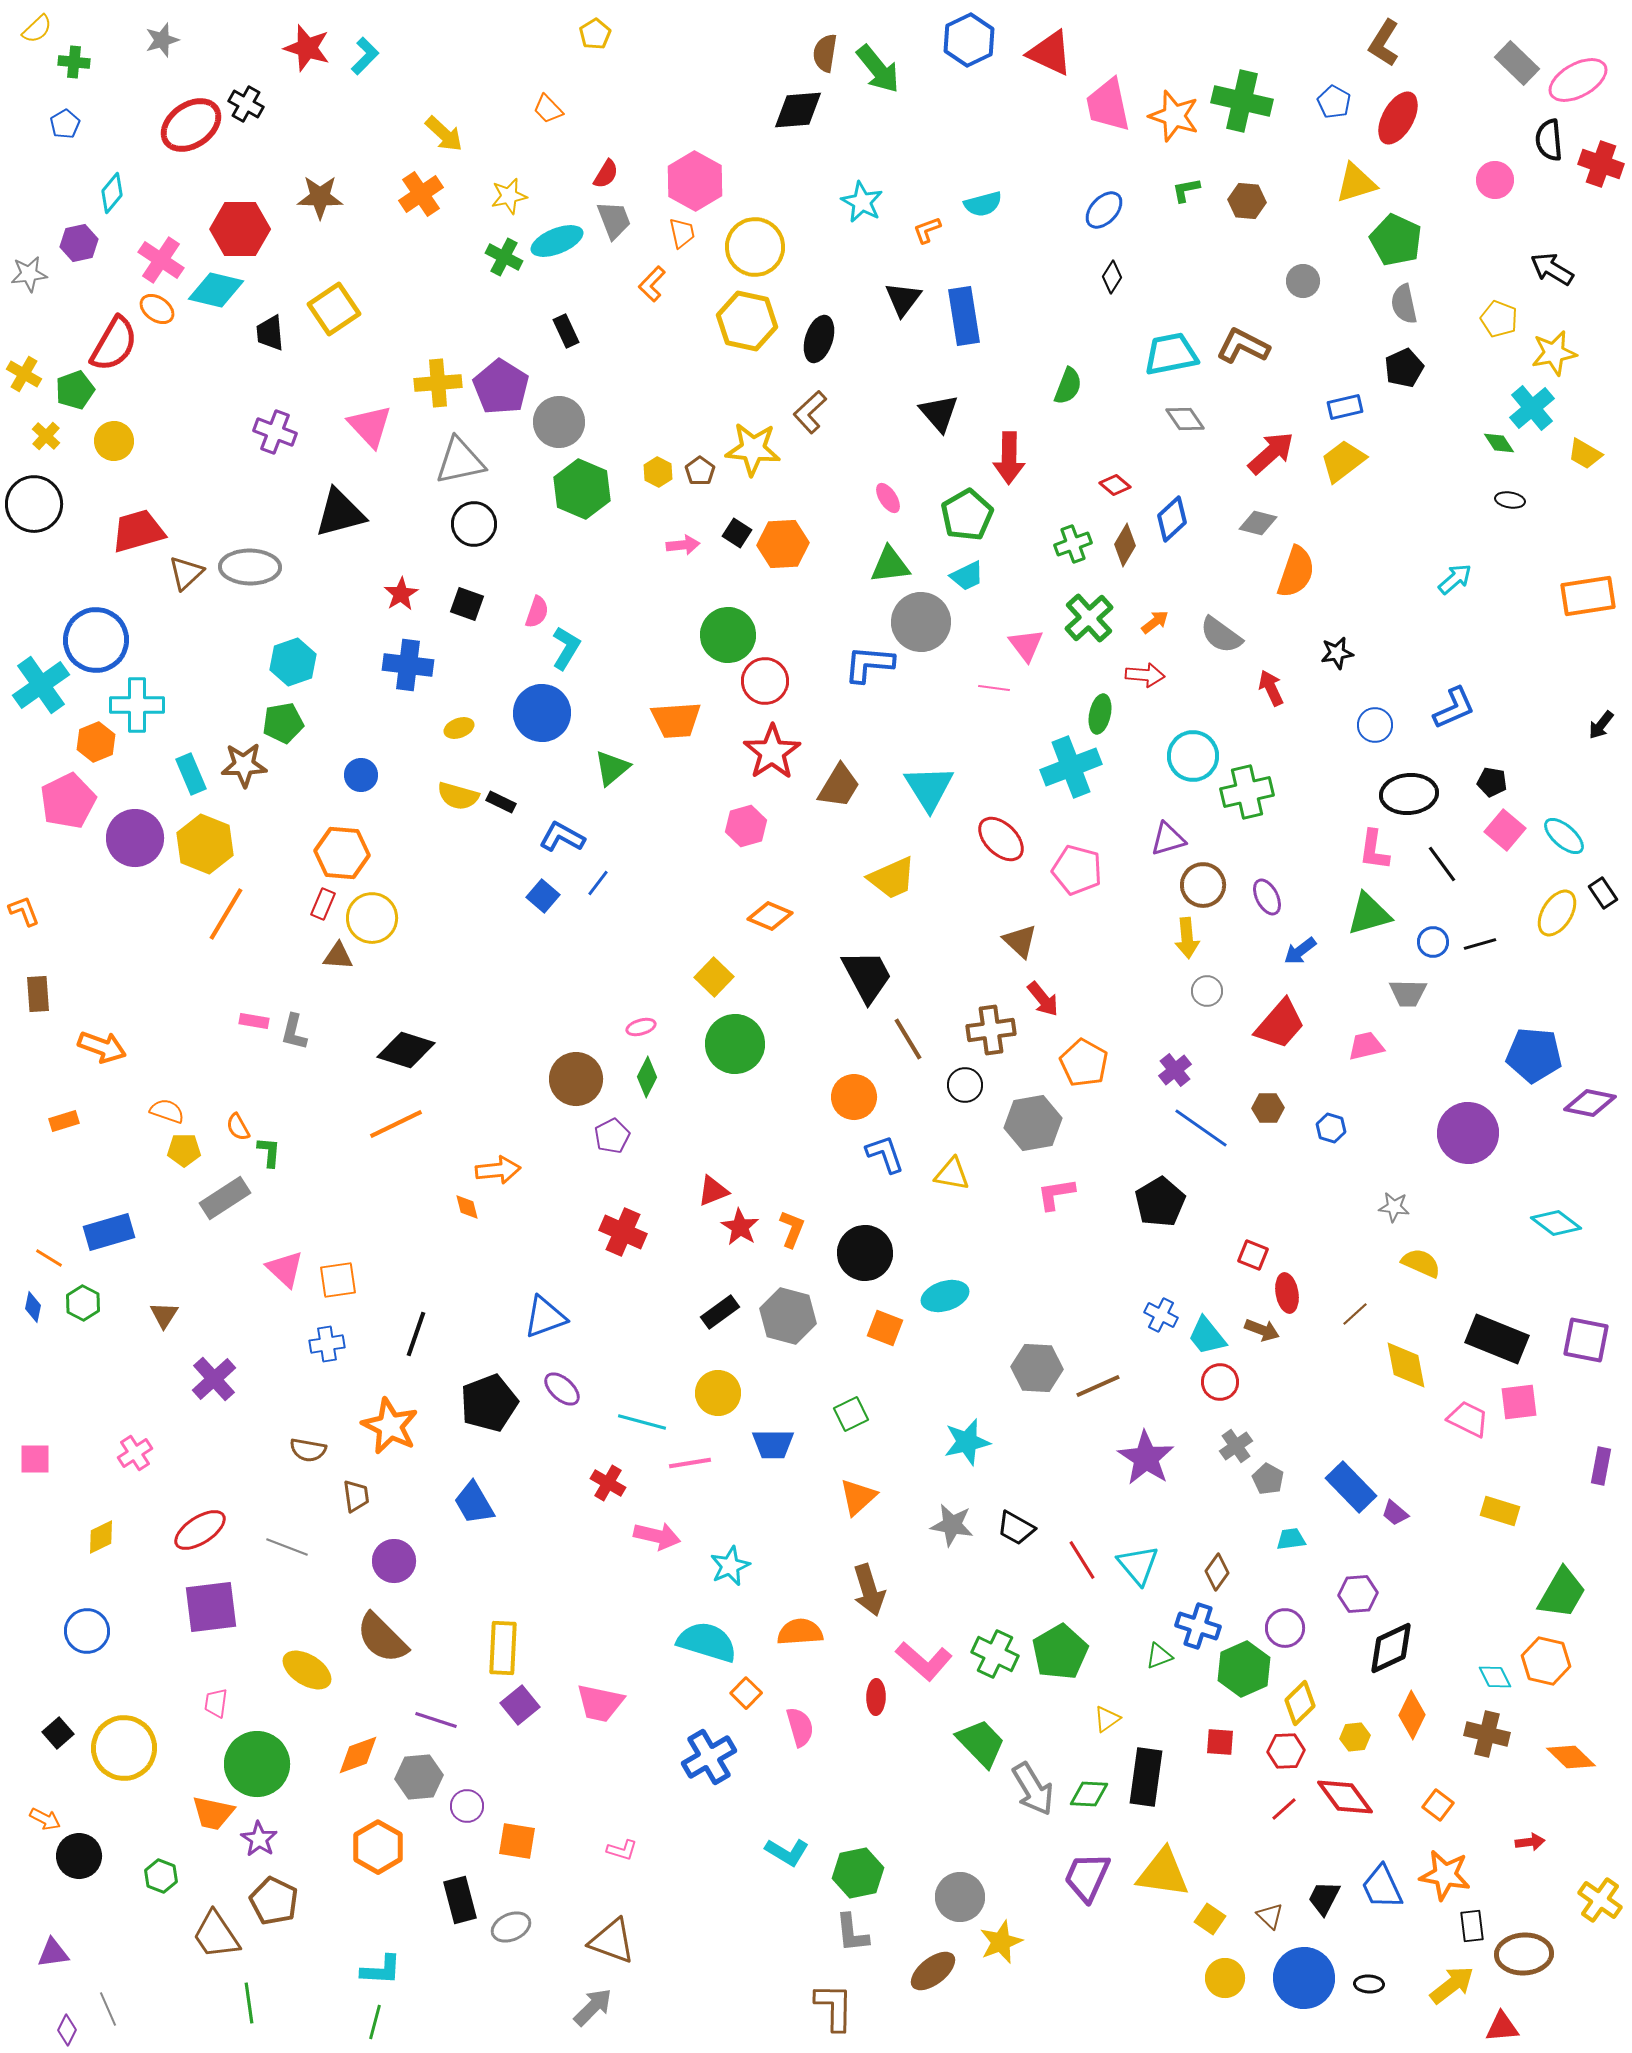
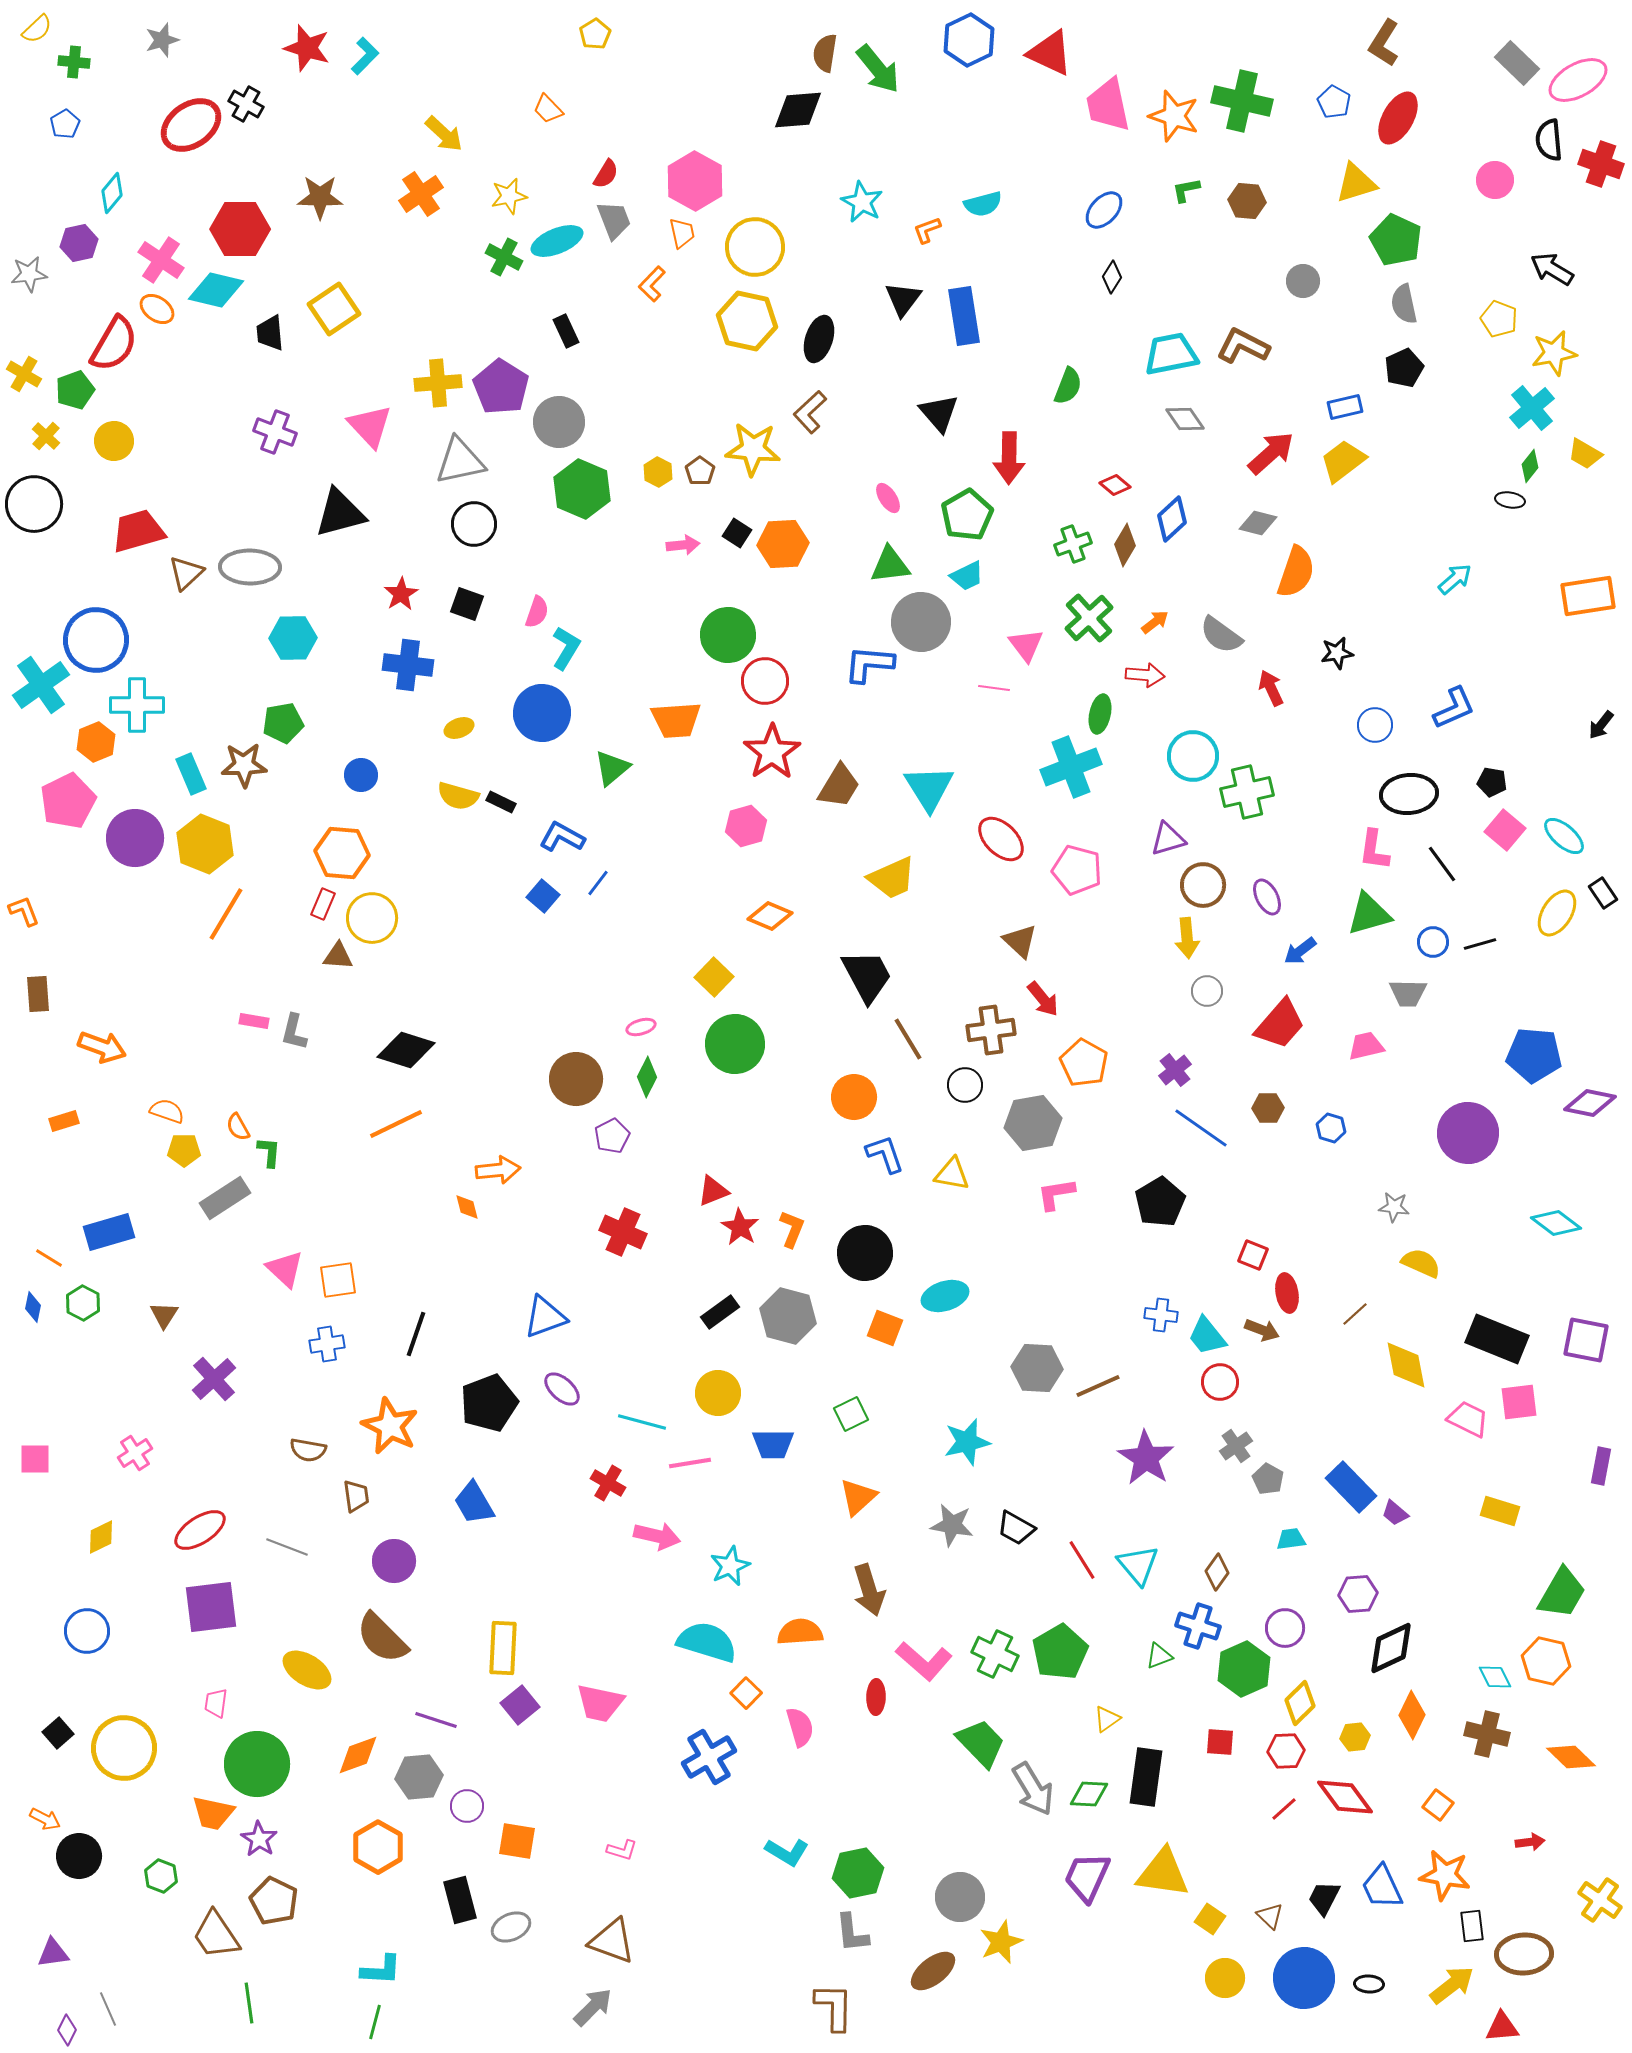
green diamond at (1499, 443): moved 31 px right, 23 px down; rotated 72 degrees clockwise
cyan hexagon at (293, 662): moved 24 px up; rotated 18 degrees clockwise
blue cross at (1161, 1315): rotated 20 degrees counterclockwise
